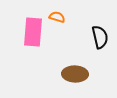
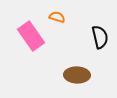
pink rectangle: moved 2 px left, 4 px down; rotated 40 degrees counterclockwise
brown ellipse: moved 2 px right, 1 px down
